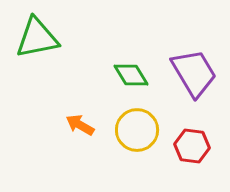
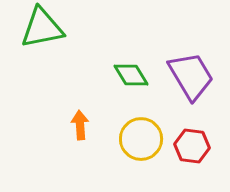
green triangle: moved 5 px right, 10 px up
purple trapezoid: moved 3 px left, 3 px down
orange arrow: rotated 56 degrees clockwise
yellow circle: moved 4 px right, 9 px down
